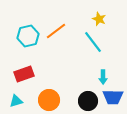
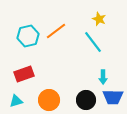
black circle: moved 2 px left, 1 px up
